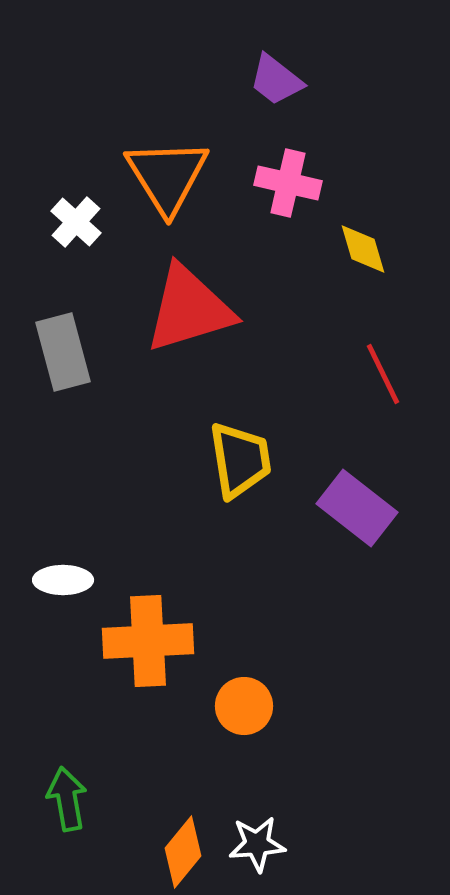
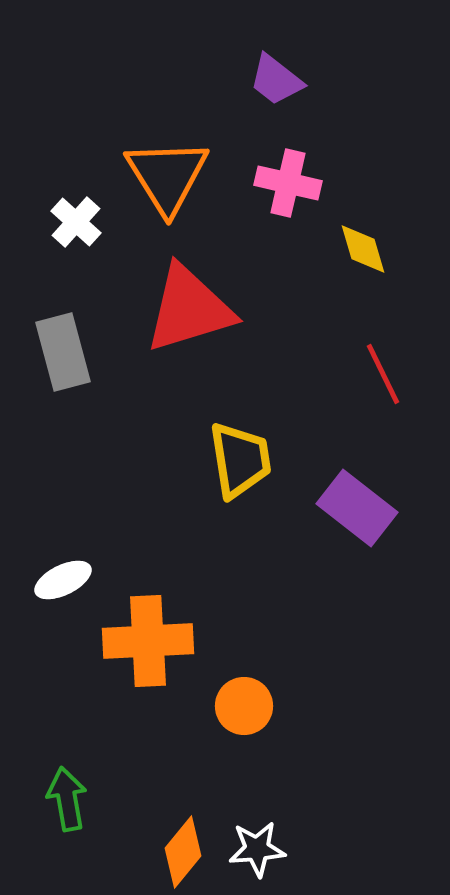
white ellipse: rotated 26 degrees counterclockwise
white star: moved 5 px down
